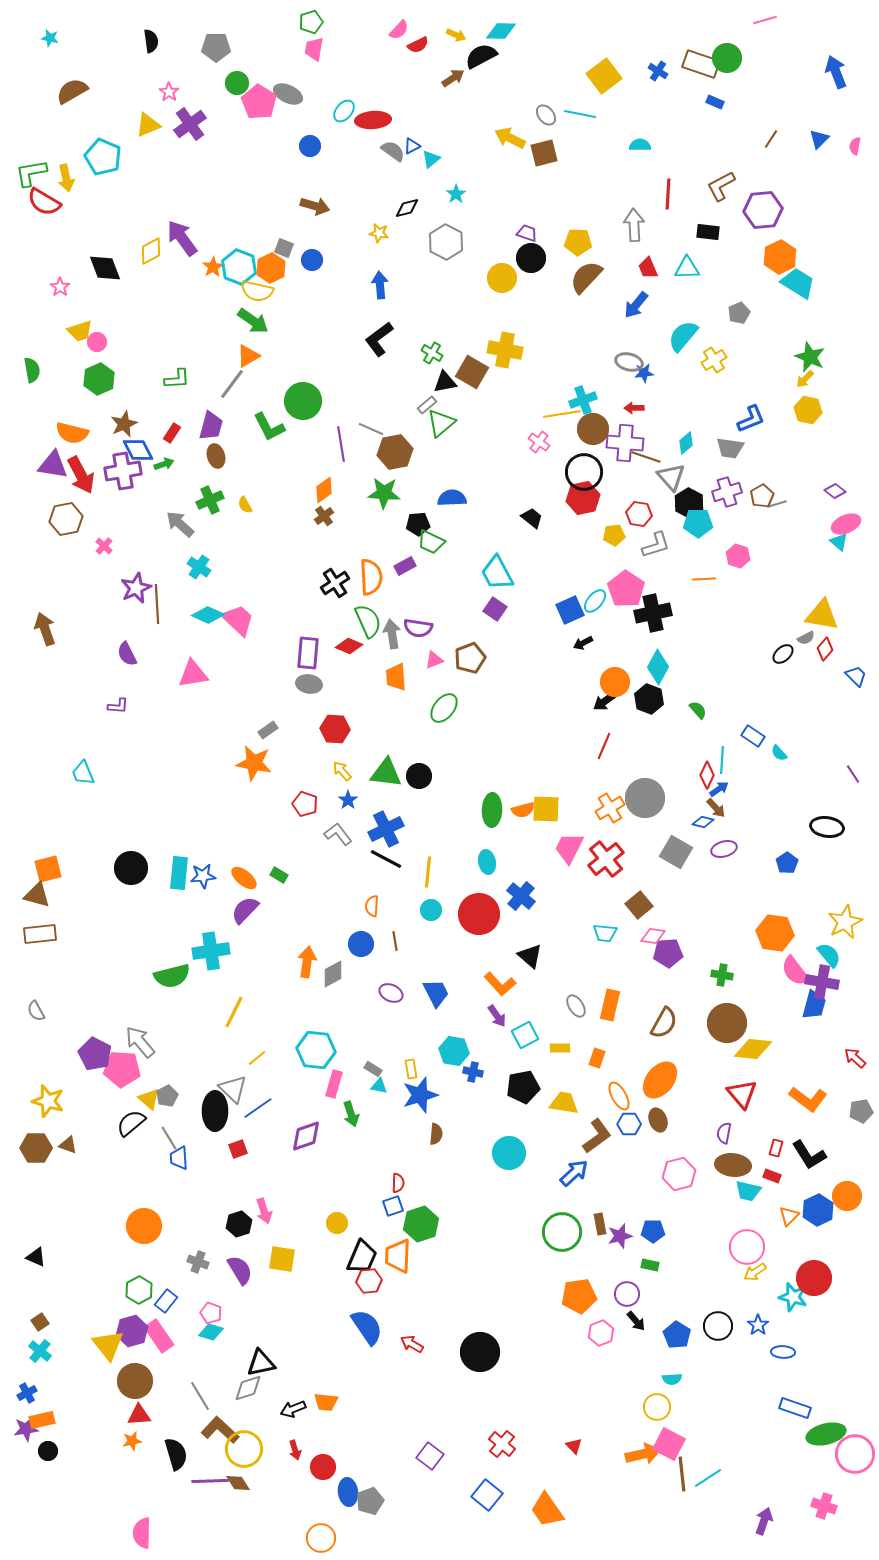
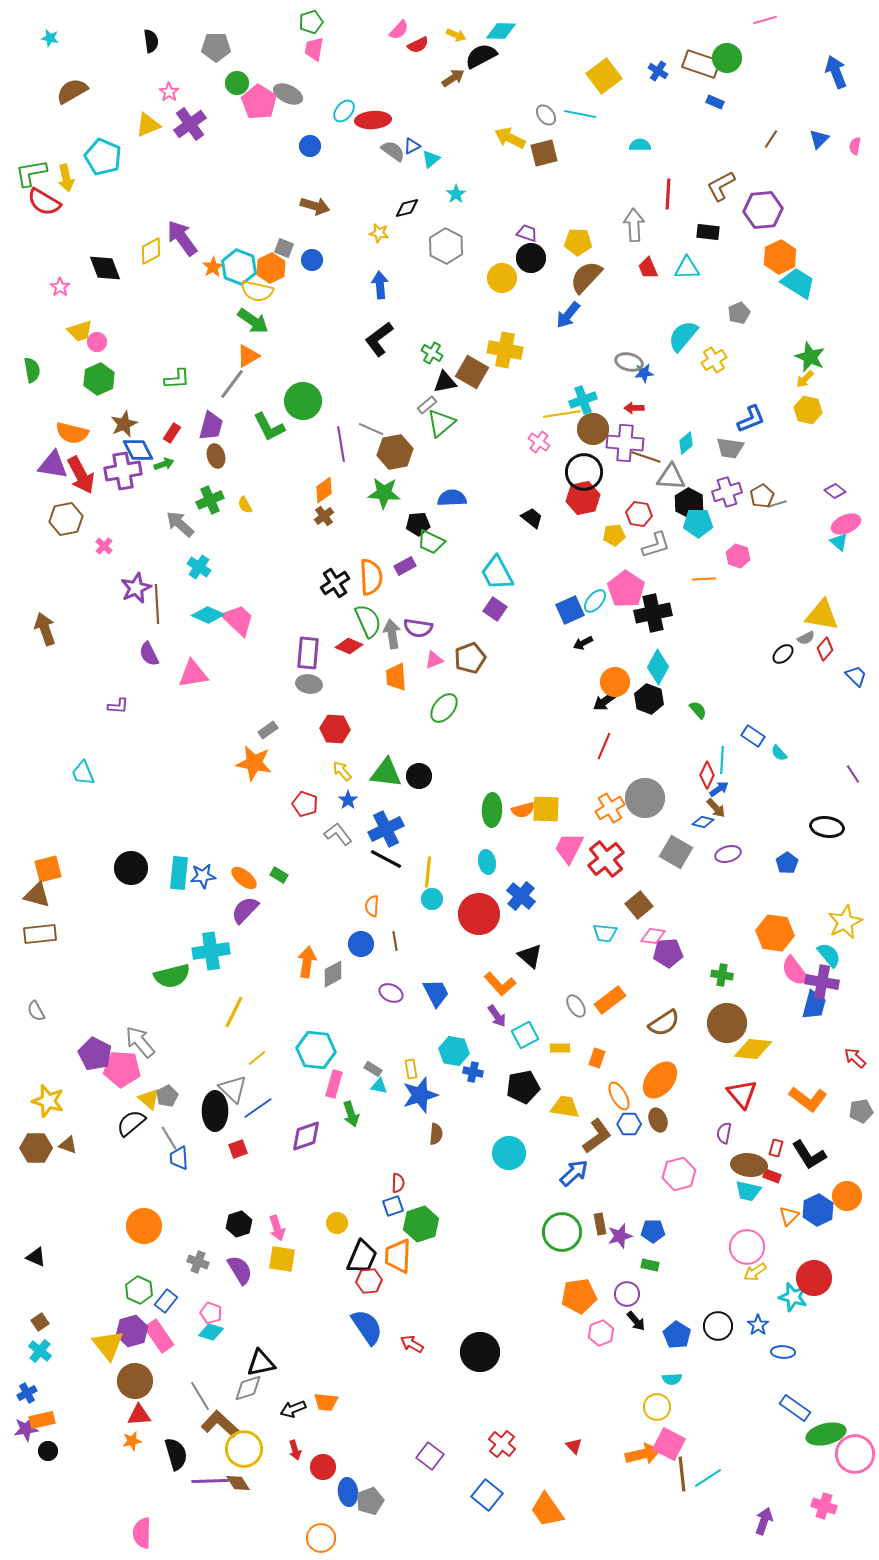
gray hexagon at (446, 242): moved 4 px down
blue arrow at (636, 305): moved 68 px left, 10 px down
gray triangle at (671, 477): rotated 44 degrees counterclockwise
purple semicircle at (127, 654): moved 22 px right
purple ellipse at (724, 849): moved 4 px right, 5 px down
cyan circle at (431, 910): moved 1 px right, 11 px up
orange rectangle at (610, 1005): moved 5 px up; rotated 40 degrees clockwise
brown semicircle at (664, 1023): rotated 28 degrees clockwise
yellow trapezoid at (564, 1103): moved 1 px right, 4 px down
brown ellipse at (733, 1165): moved 16 px right
pink arrow at (264, 1211): moved 13 px right, 17 px down
green hexagon at (139, 1290): rotated 8 degrees counterclockwise
blue rectangle at (795, 1408): rotated 16 degrees clockwise
brown L-shape at (220, 1430): moved 6 px up
